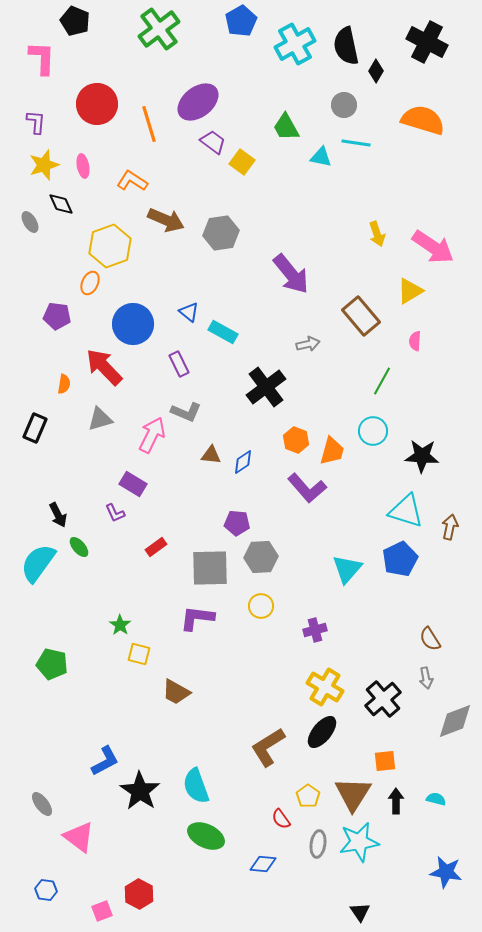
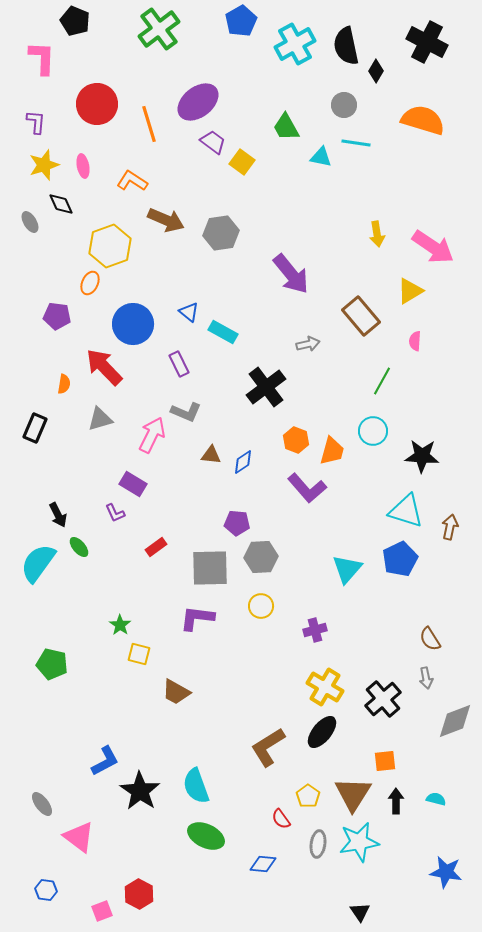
yellow arrow at (377, 234): rotated 10 degrees clockwise
